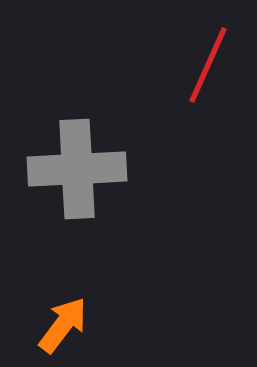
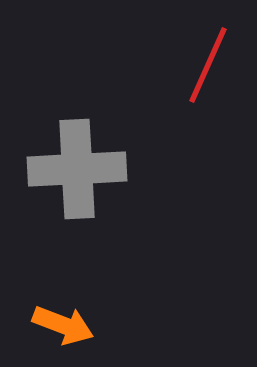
orange arrow: rotated 74 degrees clockwise
